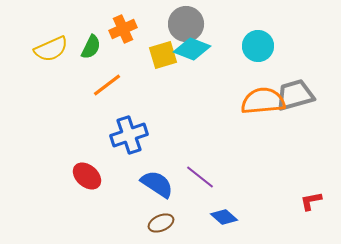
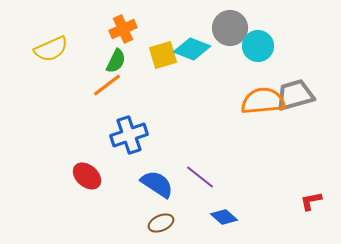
gray circle: moved 44 px right, 4 px down
green semicircle: moved 25 px right, 14 px down
